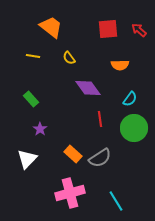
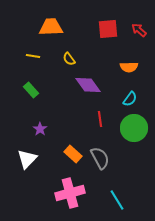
orange trapezoid: rotated 40 degrees counterclockwise
yellow semicircle: moved 1 px down
orange semicircle: moved 9 px right, 2 px down
purple diamond: moved 3 px up
green rectangle: moved 9 px up
gray semicircle: rotated 85 degrees counterclockwise
cyan line: moved 1 px right, 1 px up
